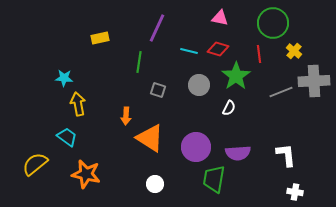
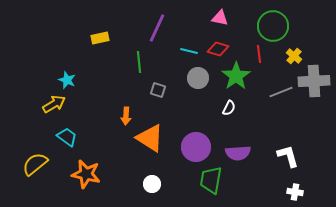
green circle: moved 3 px down
yellow cross: moved 5 px down
green line: rotated 15 degrees counterclockwise
cyan star: moved 3 px right, 2 px down; rotated 18 degrees clockwise
gray circle: moved 1 px left, 7 px up
yellow arrow: moved 24 px left; rotated 70 degrees clockwise
white L-shape: moved 2 px right, 1 px down; rotated 10 degrees counterclockwise
green trapezoid: moved 3 px left, 1 px down
white circle: moved 3 px left
